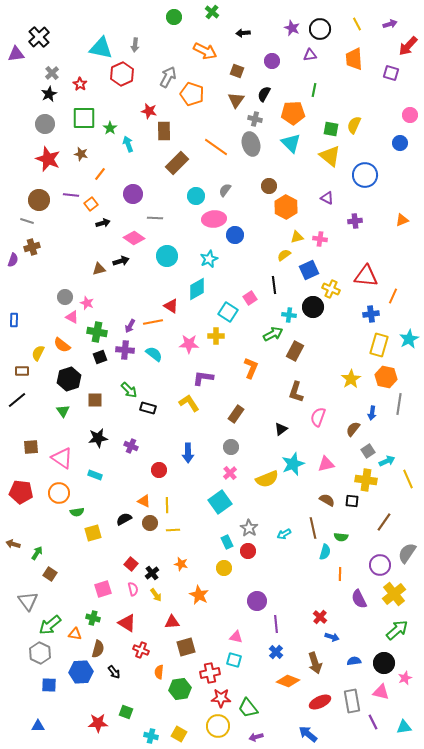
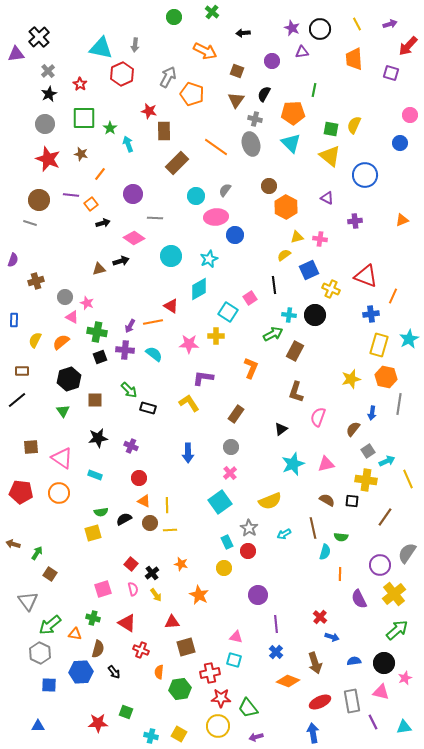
purple triangle at (310, 55): moved 8 px left, 3 px up
gray cross at (52, 73): moved 4 px left, 2 px up
pink ellipse at (214, 219): moved 2 px right, 2 px up
gray line at (27, 221): moved 3 px right, 2 px down
brown cross at (32, 247): moved 4 px right, 34 px down
cyan circle at (167, 256): moved 4 px right
red triangle at (366, 276): rotated 15 degrees clockwise
cyan diamond at (197, 289): moved 2 px right
black circle at (313, 307): moved 2 px right, 8 px down
orange semicircle at (62, 345): moved 1 px left, 3 px up; rotated 102 degrees clockwise
yellow semicircle at (38, 353): moved 3 px left, 13 px up
yellow star at (351, 379): rotated 18 degrees clockwise
red circle at (159, 470): moved 20 px left, 8 px down
yellow semicircle at (267, 479): moved 3 px right, 22 px down
green semicircle at (77, 512): moved 24 px right
brown line at (384, 522): moved 1 px right, 5 px up
yellow line at (173, 530): moved 3 px left
purple circle at (257, 601): moved 1 px right, 6 px up
blue arrow at (308, 734): moved 5 px right, 1 px up; rotated 42 degrees clockwise
